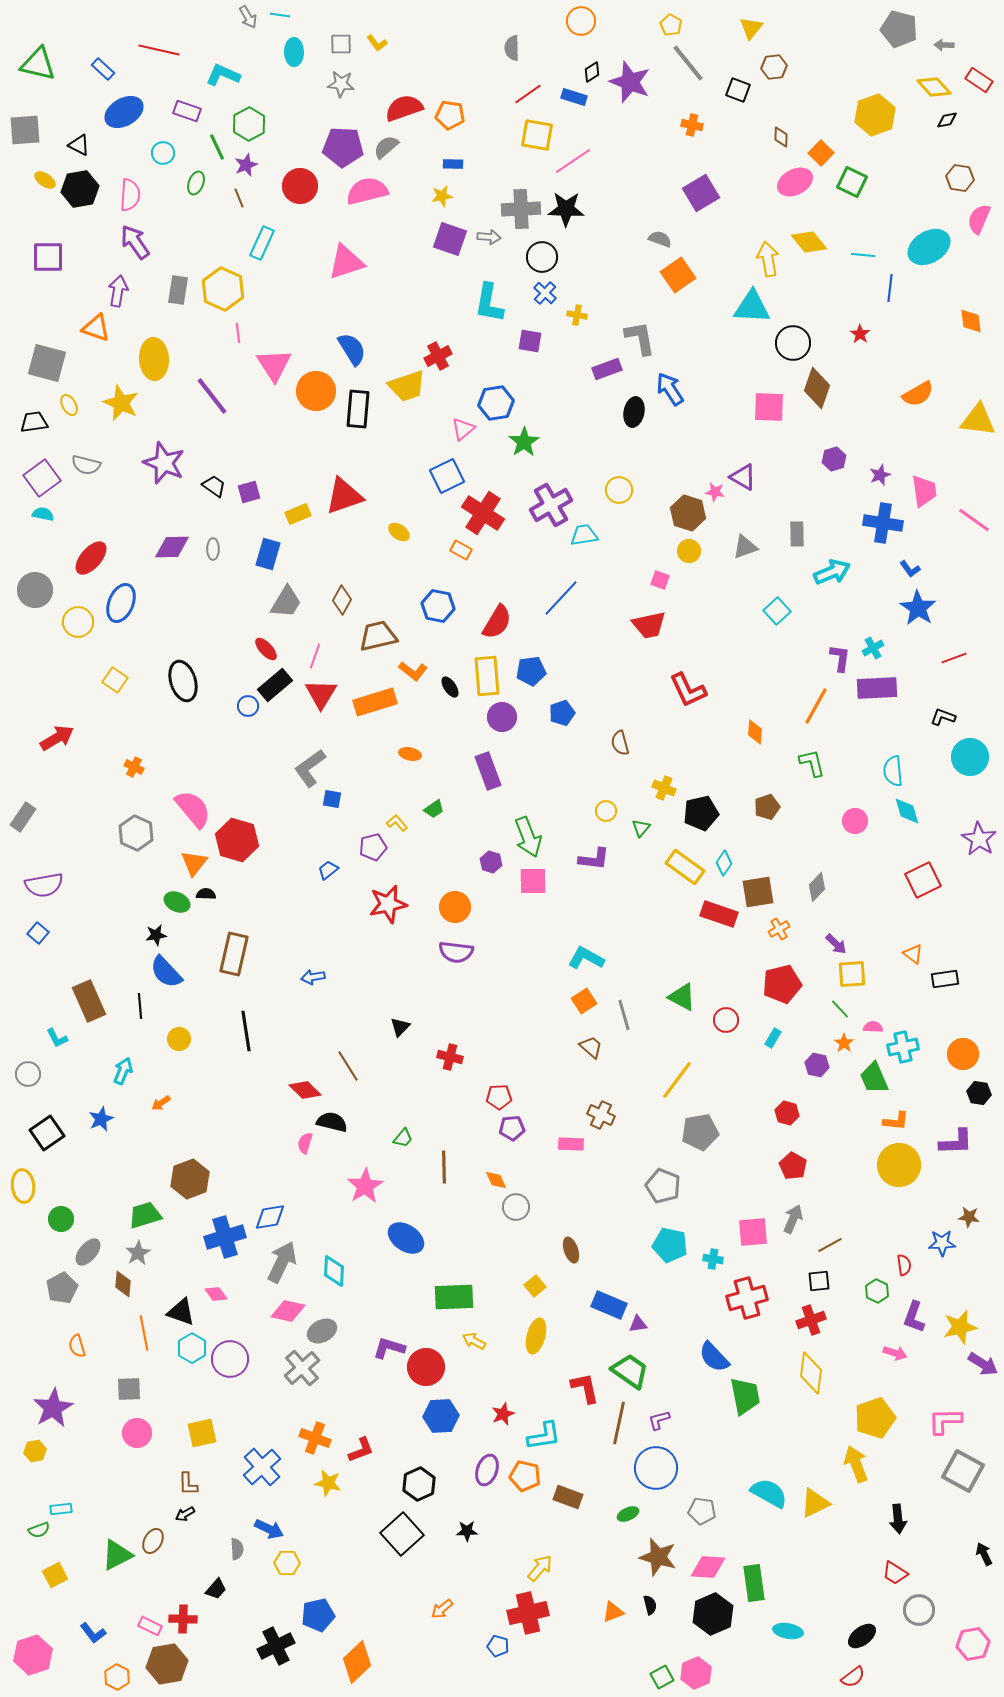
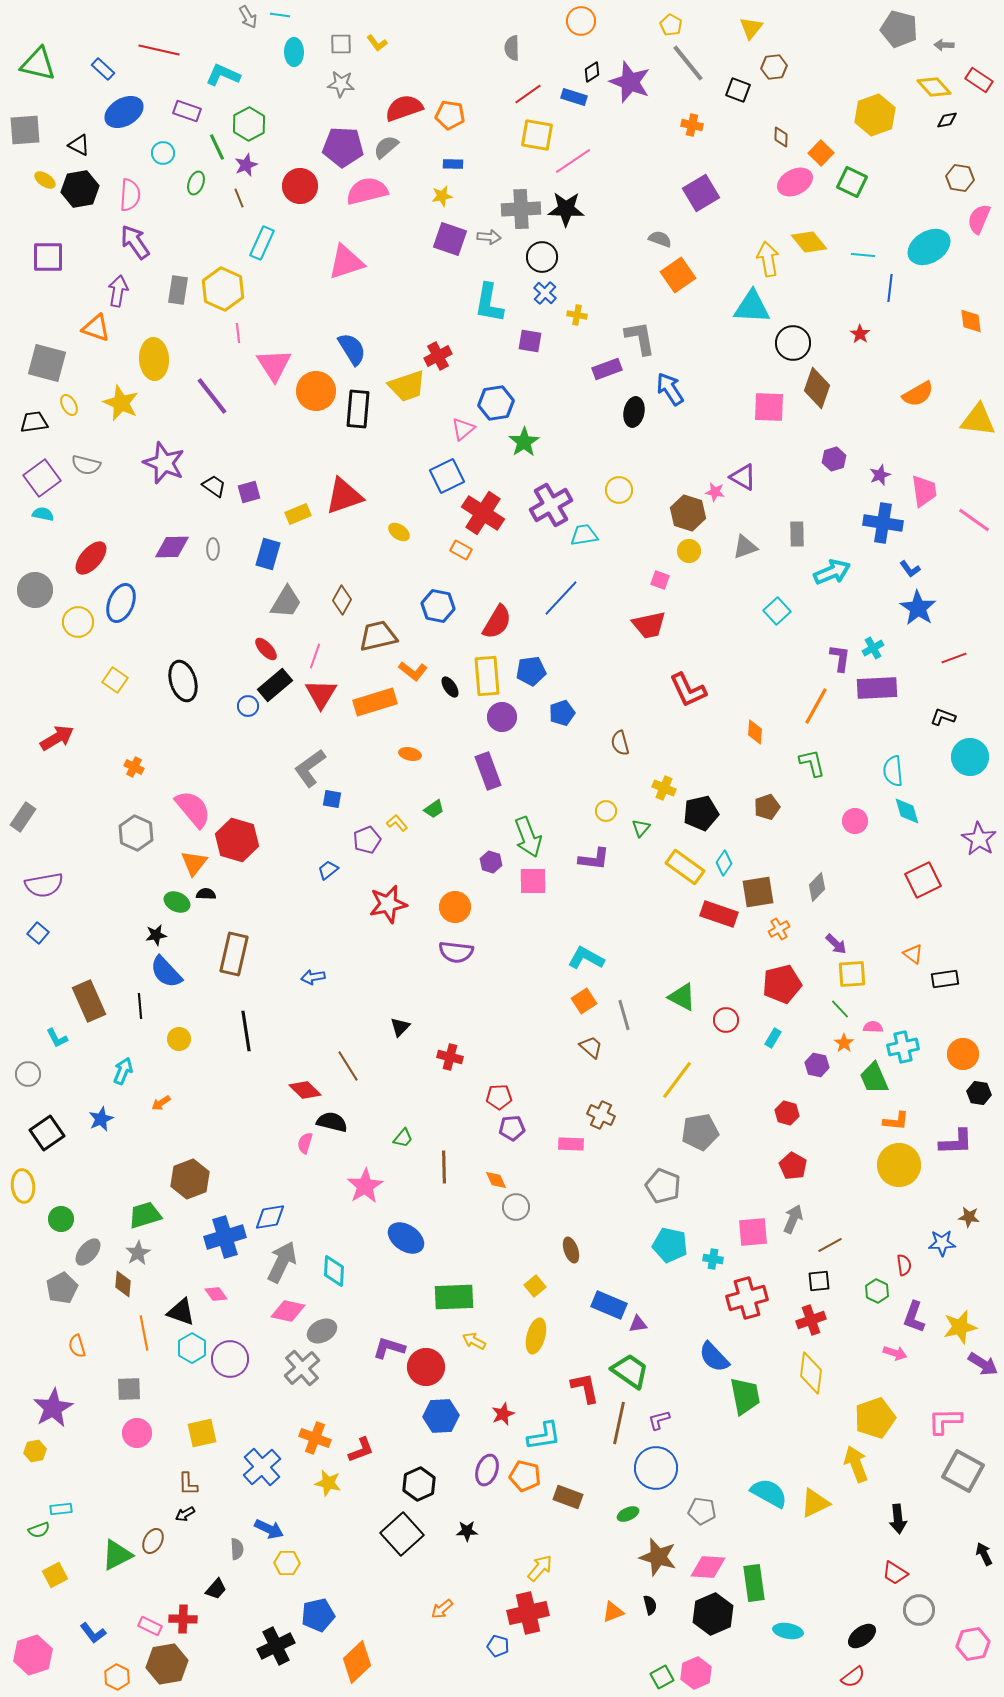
purple pentagon at (373, 847): moved 6 px left, 7 px up; rotated 8 degrees counterclockwise
